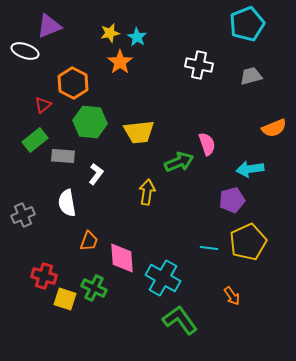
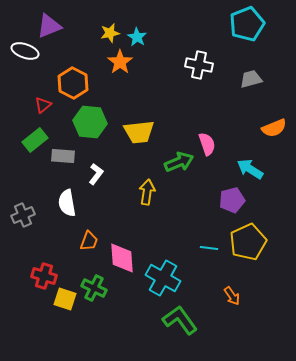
gray trapezoid: moved 3 px down
cyan arrow: rotated 40 degrees clockwise
